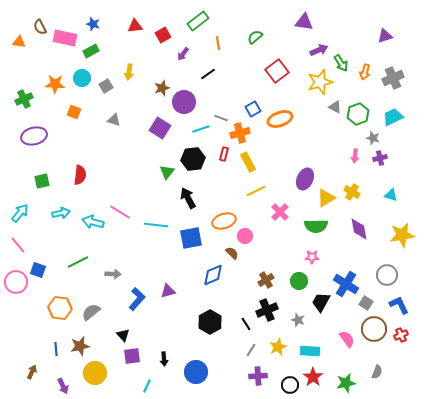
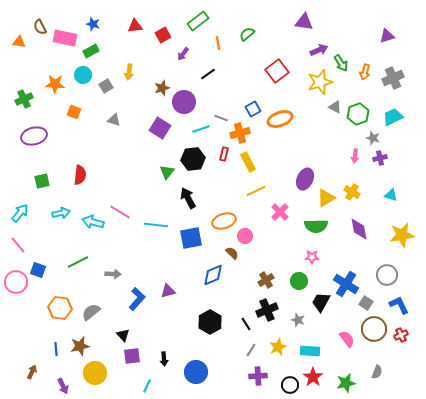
purple triangle at (385, 36): moved 2 px right
green semicircle at (255, 37): moved 8 px left, 3 px up
cyan circle at (82, 78): moved 1 px right, 3 px up
